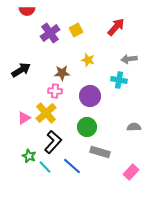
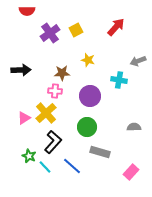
gray arrow: moved 9 px right, 2 px down; rotated 14 degrees counterclockwise
black arrow: rotated 30 degrees clockwise
